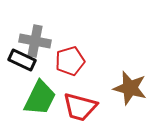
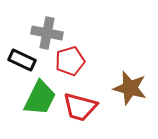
gray cross: moved 12 px right, 8 px up
